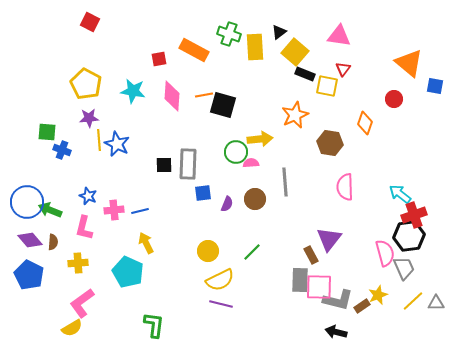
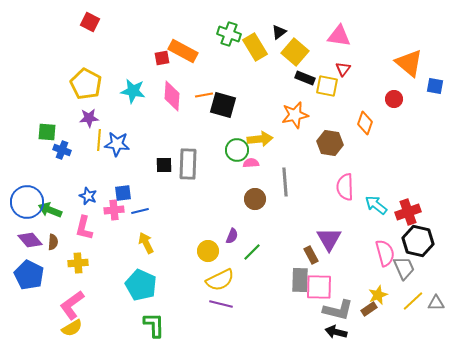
yellow rectangle at (255, 47): rotated 28 degrees counterclockwise
orange rectangle at (194, 50): moved 11 px left, 1 px down
red square at (159, 59): moved 3 px right, 1 px up
black rectangle at (305, 74): moved 4 px down
orange star at (295, 115): rotated 12 degrees clockwise
yellow line at (99, 140): rotated 10 degrees clockwise
blue star at (117, 144): rotated 20 degrees counterclockwise
green circle at (236, 152): moved 1 px right, 2 px up
blue square at (203, 193): moved 80 px left
cyan arrow at (400, 194): moved 24 px left, 11 px down
purple semicircle at (227, 204): moved 5 px right, 32 px down
red cross at (414, 215): moved 6 px left, 3 px up
black hexagon at (409, 236): moved 9 px right, 5 px down; rotated 20 degrees clockwise
purple triangle at (329, 239): rotated 8 degrees counterclockwise
cyan pentagon at (128, 272): moved 13 px right, 13 px down
gray L-shape at (338, 300): moved 10 px down
pink L-shape at (82, 303): moved 10 px left, 2 px down
brown rectangle at (362, 306): moved 7 px right, 3 px down
green L-shape at (154, 325): rotated 8 degrees counterclockwise
